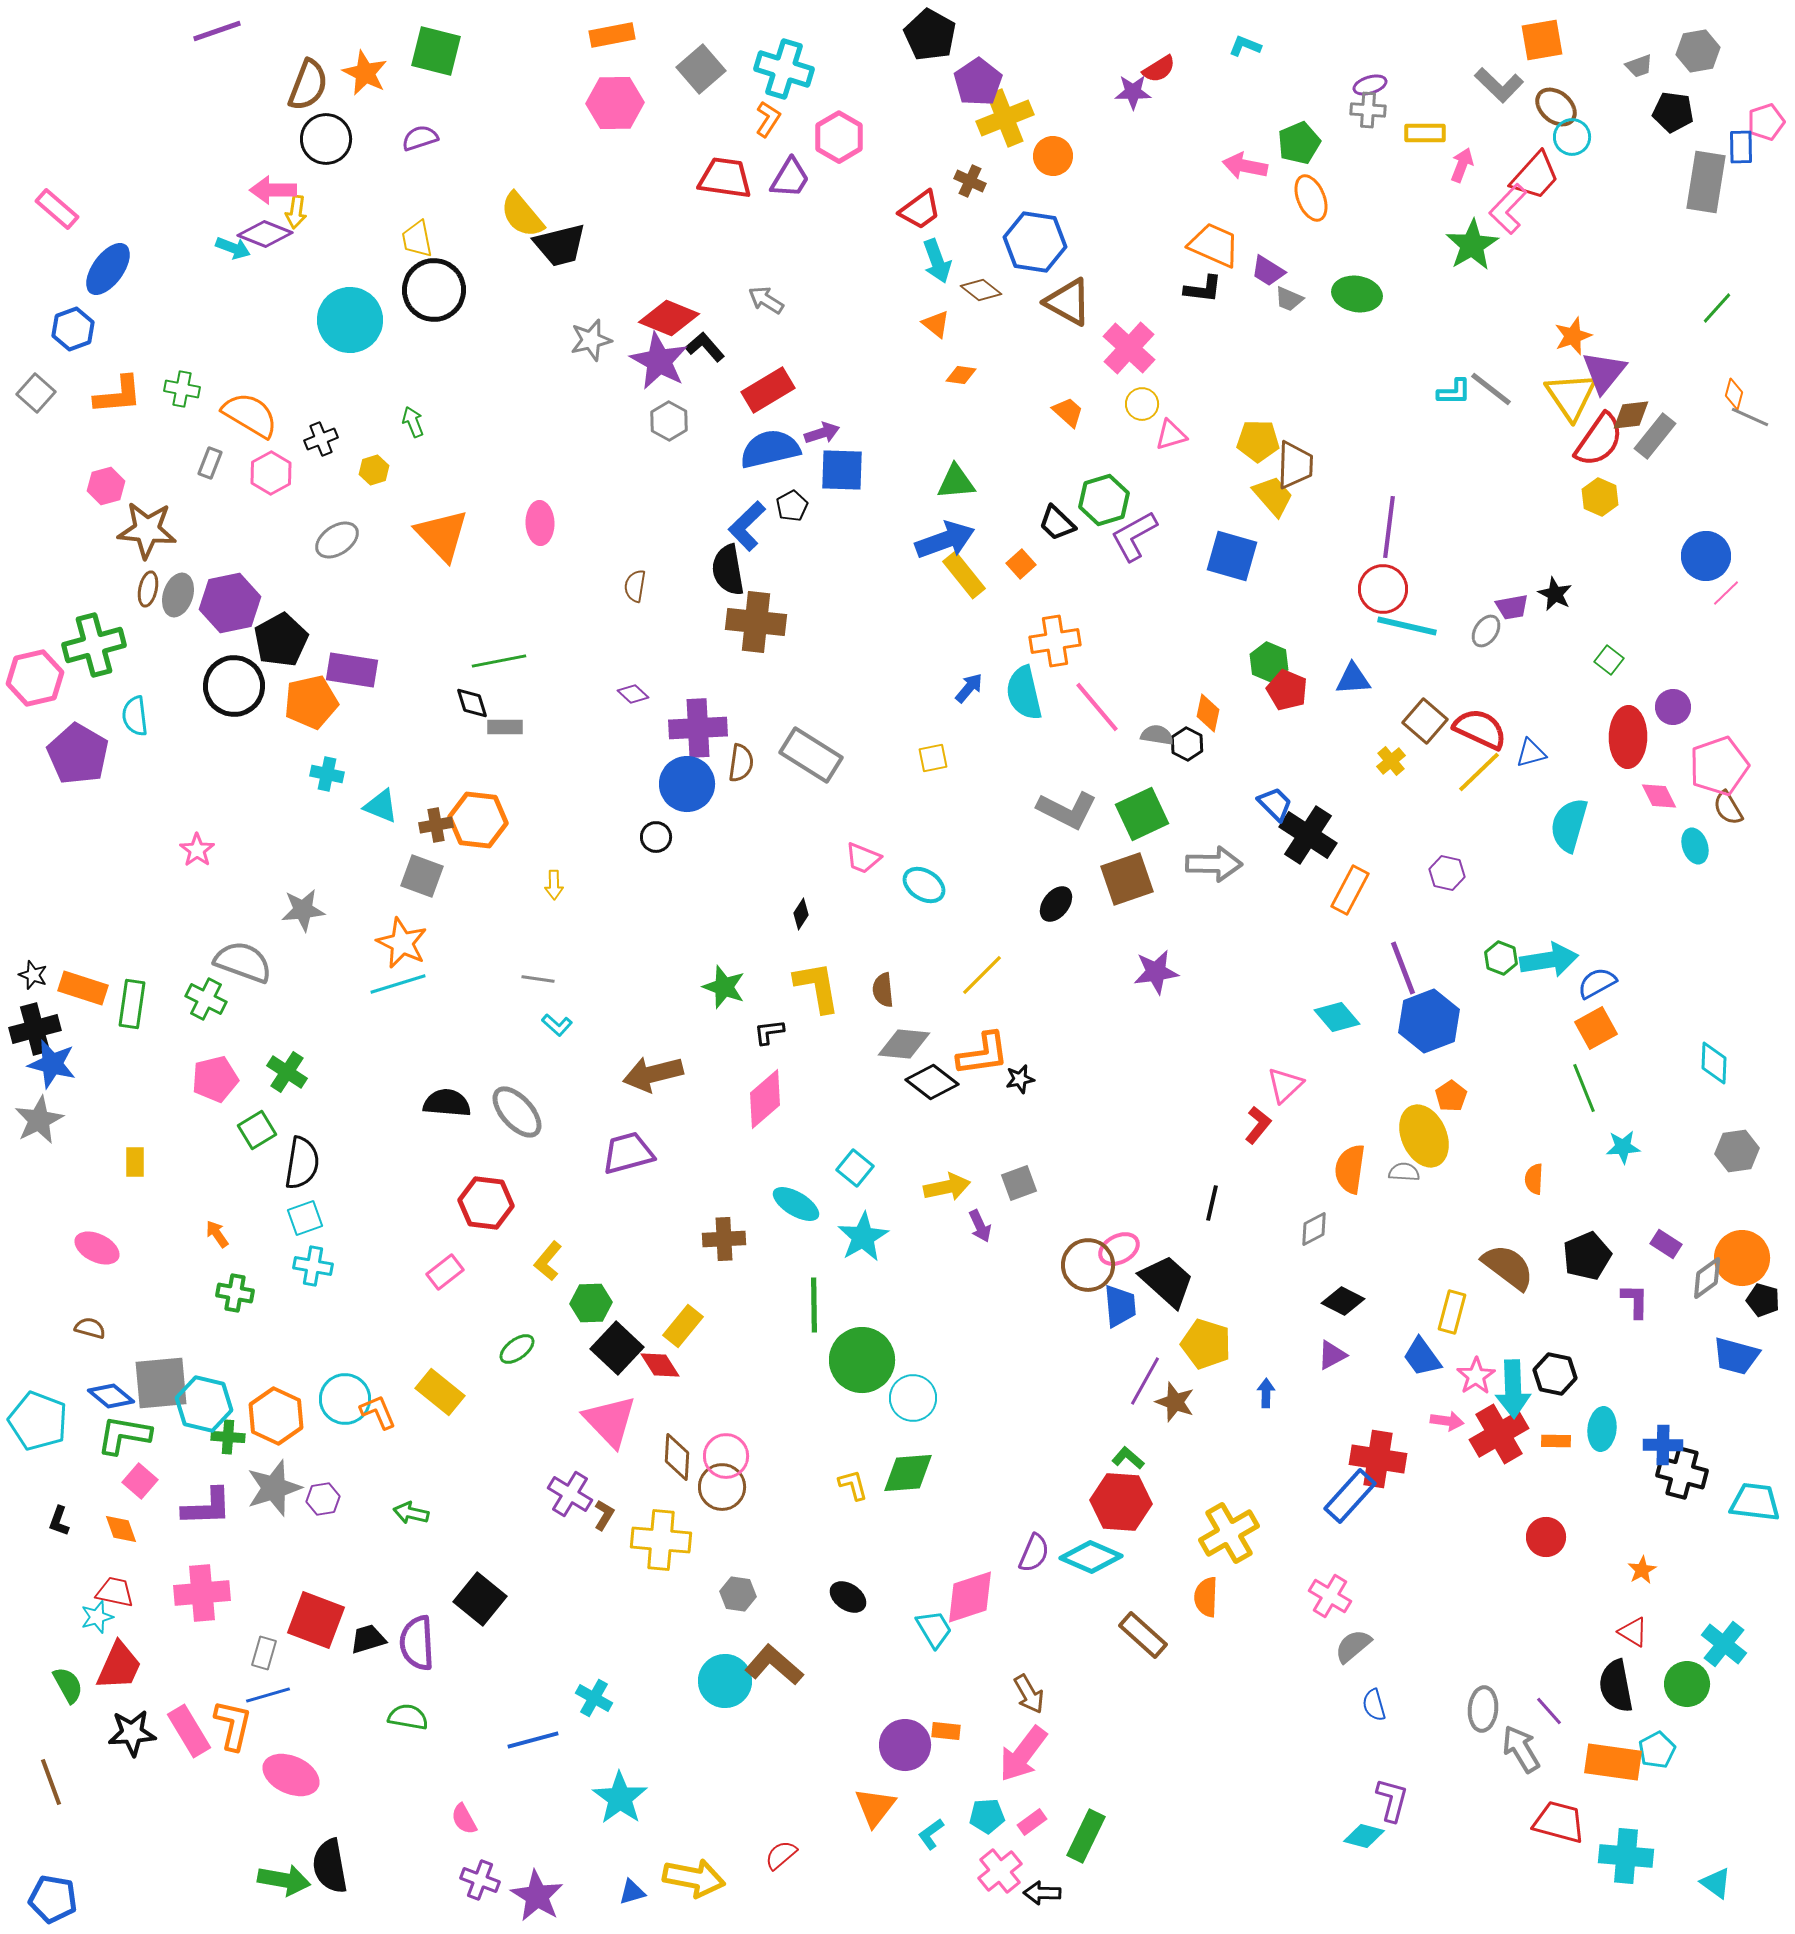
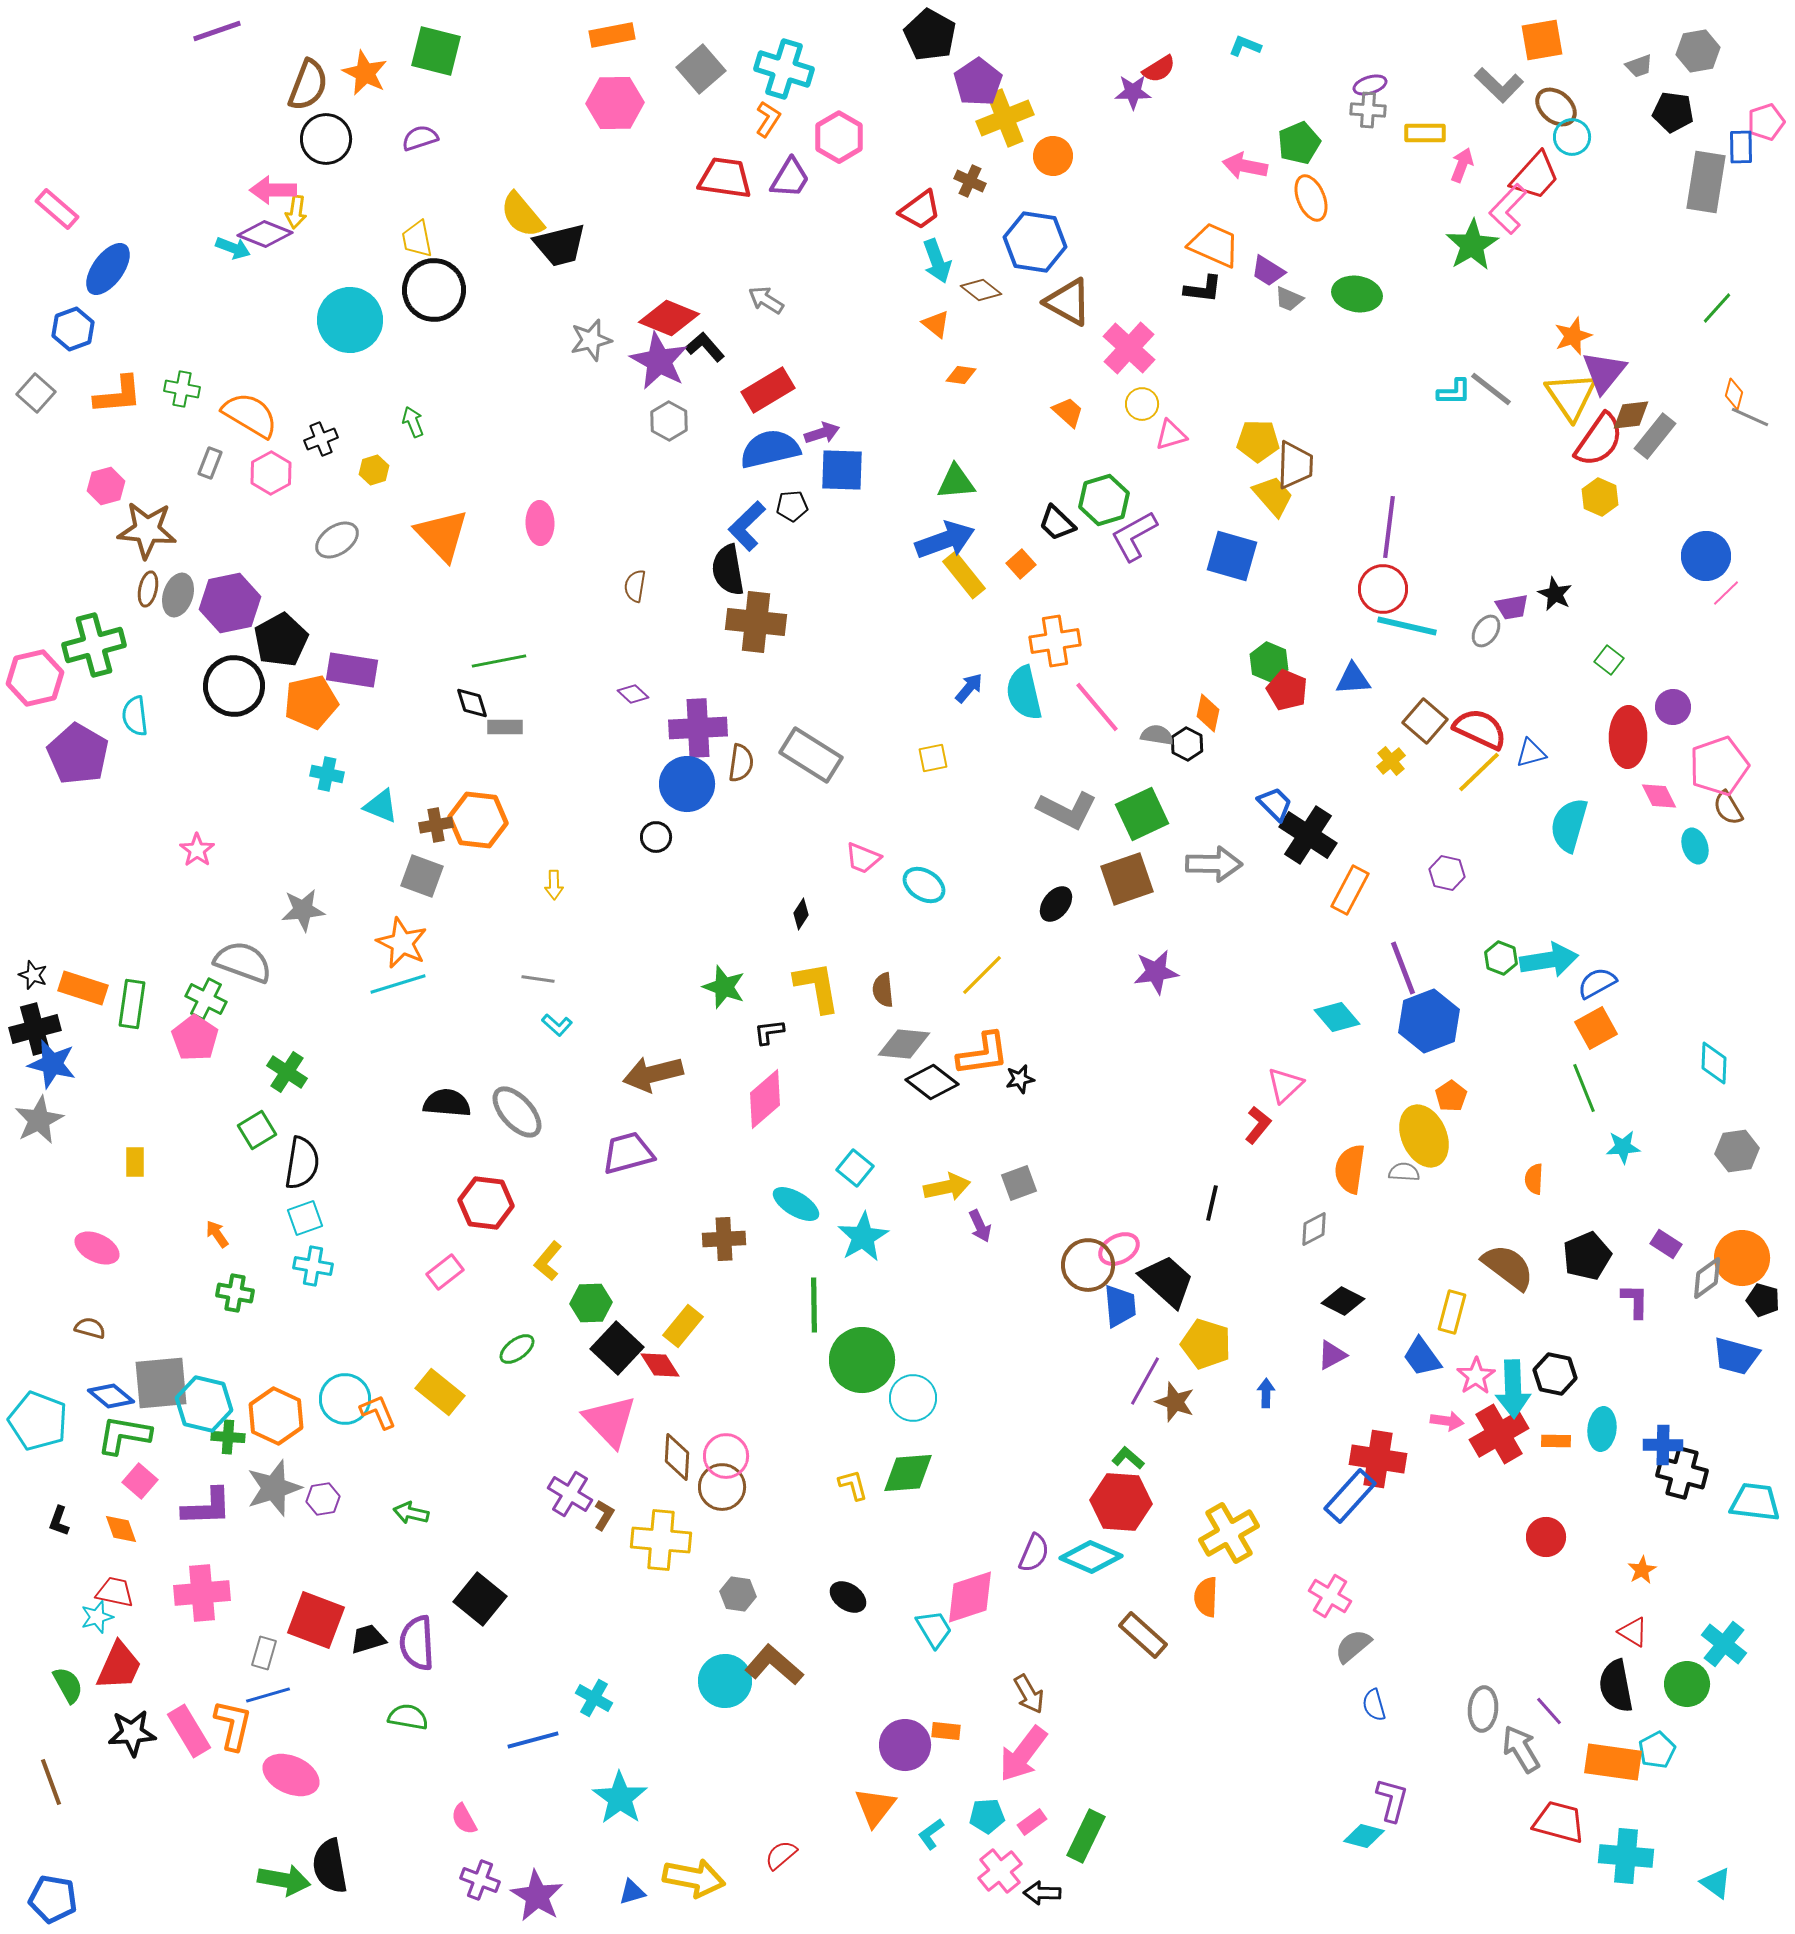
black pentagon at (792, 506): rotated 24 degrees clockwise
pink pentagon at (215, 1079): moved 20 px left, 41 px up; rotated 24 degrees counterclockwise
